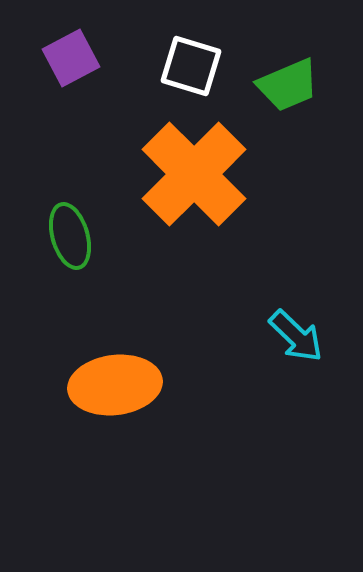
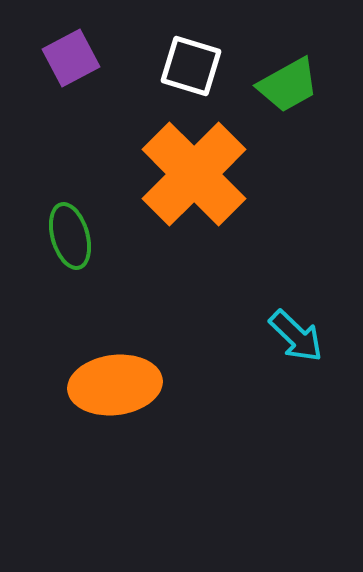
green trapezoid: rotated 6 degrees counterclockwise
